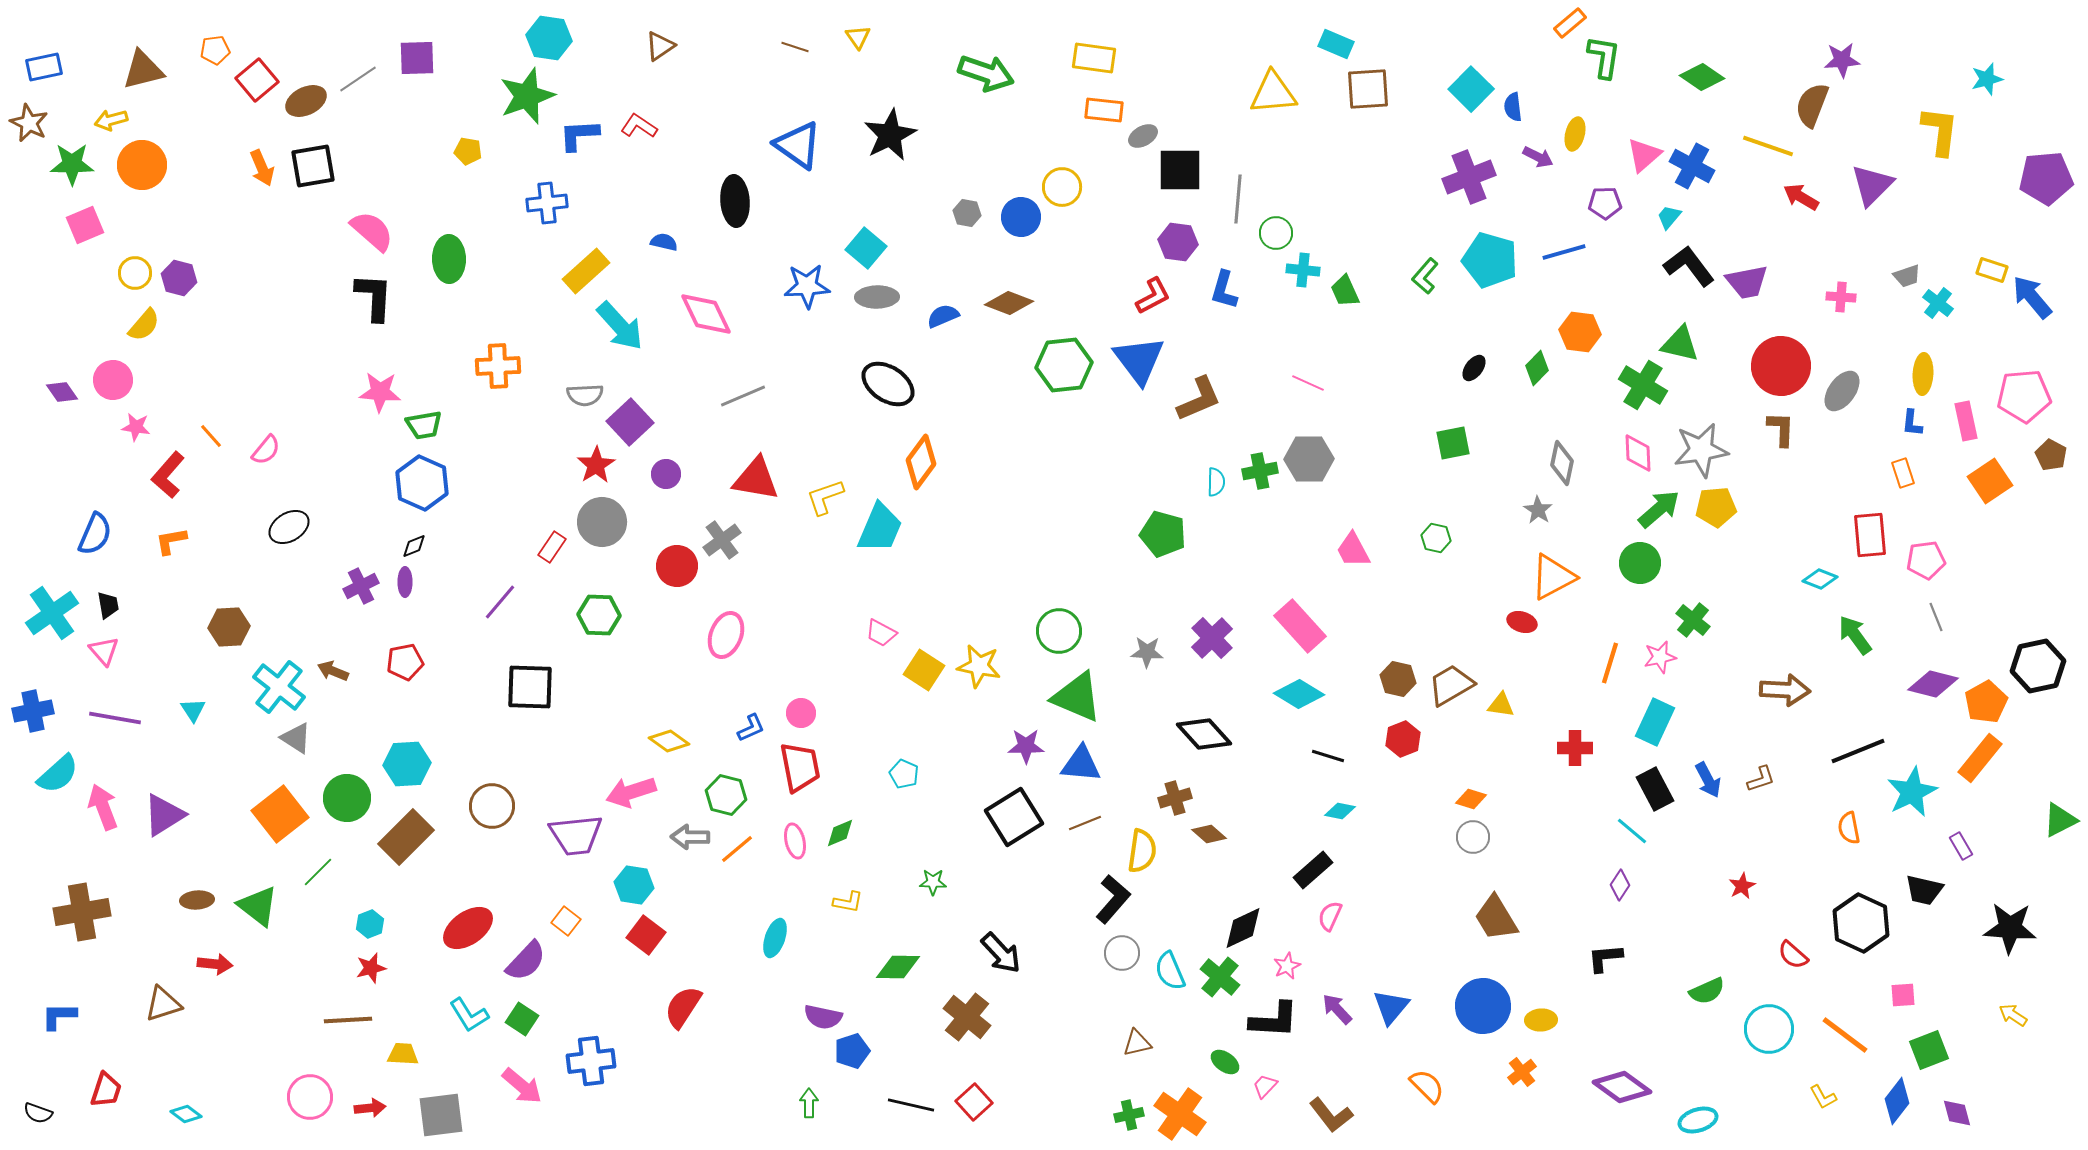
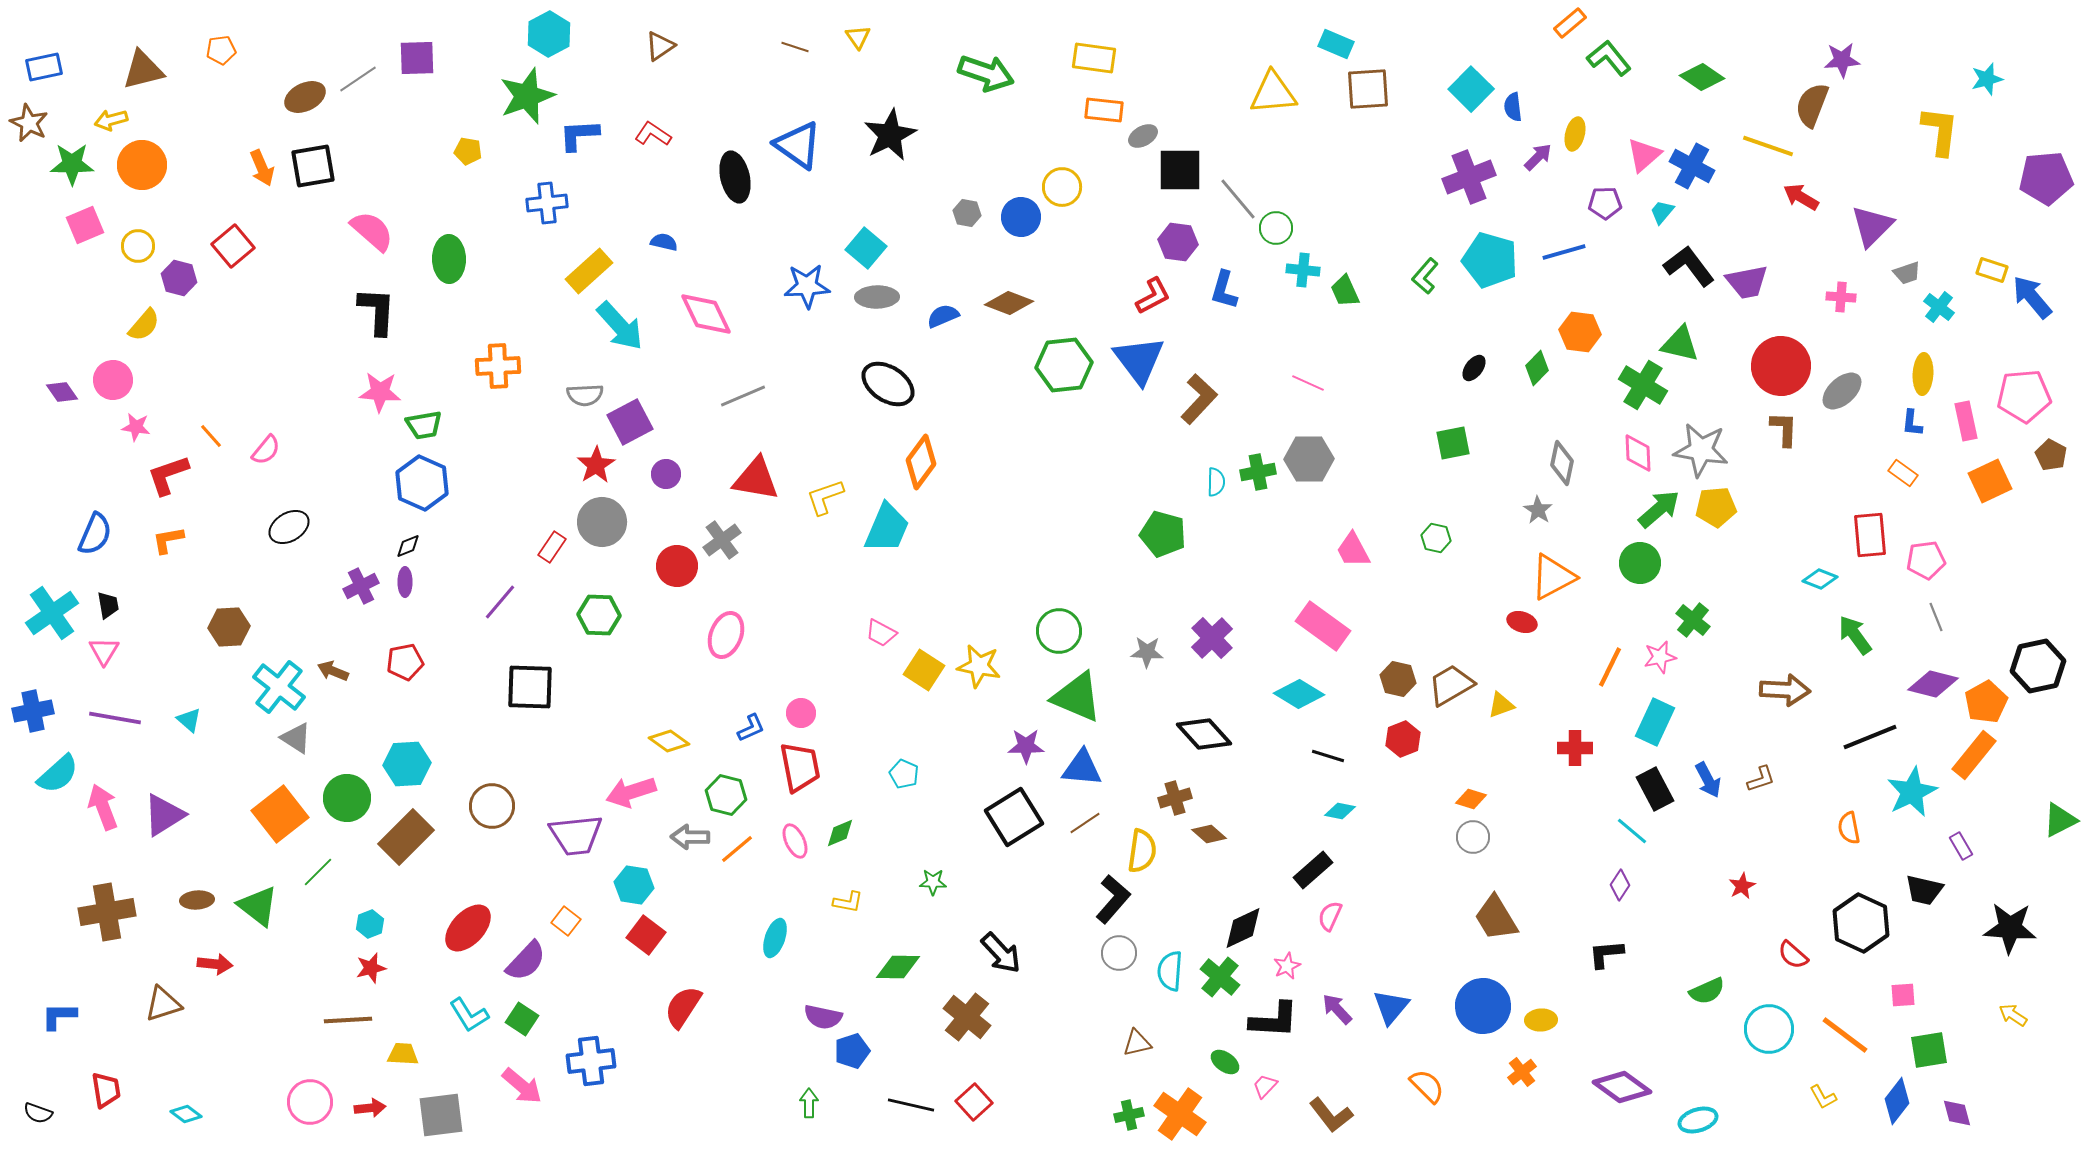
cyan hexagon at (549, 38): moved 4 px up; rotated 24 degrees clockwise
orange pentagon at (215, 50): moved 6 px right
green L-shape at (1604, 57): moved 5 px right, 1 px down; rotated 48 degrees counterclockwise
red square at (257, 80): moved 24 px left, 166 px down
brown ellipse at (306, 101): moved 1 px left, 4 px up
red L-shape at (639, 126): moved 14 px right, 8 px down
purple arrow at (1538, 157): rotated 72 degrees counterclockwise
purple triangle at (1872, 185): moved 41 px down
gray line at (1238, 199): rotated 45 degrees counterclockwise
black ellipse at (735, 201): moved 24 px up; rotated 9 degrees counterclockwise
cyan trapezoid at (1669, 217): moved 7 px left, 5 px up
green circle at (1276, 233): moved 5 px up
yellow rectangle at (586, 271): moved 3 px right
yellow circle at (135, 273): moved 3 px right, 27 px up
gray trapezoid at (1907, 276): moved 3 px up
black L-shape at (374, 297): moved 3 px right, 14 px down
cyan cross at (1938, 303): moved 1 px right, 4 px down
gray ellipse at (1842, 391): rotated 12 degrees clockwise
brown L-shape at (1199, 399): rotated 24 degrees counterclockwise
purple square at (630, 422): rotated 15 degrees clockwise
brown L-shape at (1781, 429): moved 3 px right
gray star at (1701, 450): rotated 18 degrees clockwise
green cross at (1260, 471): moved 2 px left, 1 px down
orange rectangle at (1903, 473): rotated 36 degrees counterclockwise
red L-shape at (168, 475): rotated 30 degrees clockwise
orange square at (1990, 481): rotated 9 degrees clockwise
cyan trapezoid at (880, 528): moved 7 px right
orange L-shape at (171, 541): moved 3 px left, 1 px up
black diamond at (414, 546): moved 6 px left
pink rectangle at (1300, 626): moved 23 px right; rotated 12 degrees counterclockwise
pink triangle at (104, 651): rotated 12 degrees clockwise
orange line at (1610, 663): moved 4 px down; rotated 9 degrees clockwise
yellow triangle at (1501, 705): rotated 28 degrees counterclockwise
cyan triangle at (193, 710): moved 4 px left, 10 px down; rotated 16 degrees counterclockwise
black line at (1858, 751): moved 12 px right, 14 px up
orange rectangle at (1980, 758): moved 6 px left, 3 px up
blue triangle at (1081, 764): moved 1 px right, 4 px down
brown line at (1085, 823): rotated 12 degrees counterclockwise
pink ellipse at (795, 841): rotated 12 degrees counterclockwise
brown cross at (82, 912): moved 25 px right
red ellipse at (468, 928): rotated 12 degrees counterclockwise
gray circle at (1122, 953): moved 3 px left
black L-shape at (1605, 958): moved 1 px right, 4 px up
cyan semicircle at (1170, 971): rotated 27 degrees clockwise
green square at (1929, 1050): rotated 12 degrees clockwise
red trapezoid at (106, 1090): rotated 27 degrees counterclockwise
pink circle at (310, 1097): moved 5 px down
